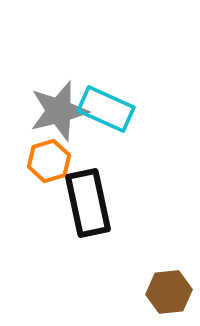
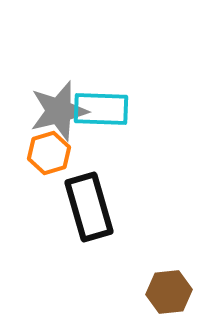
cyan rectangle: moved 5 px left; rotated 22 degrees counterclockwise
orange hexagon: moved 8 px up
black rectangle: moved 1 px right, 4 px down; rotated 4 degrees counterclockwise
